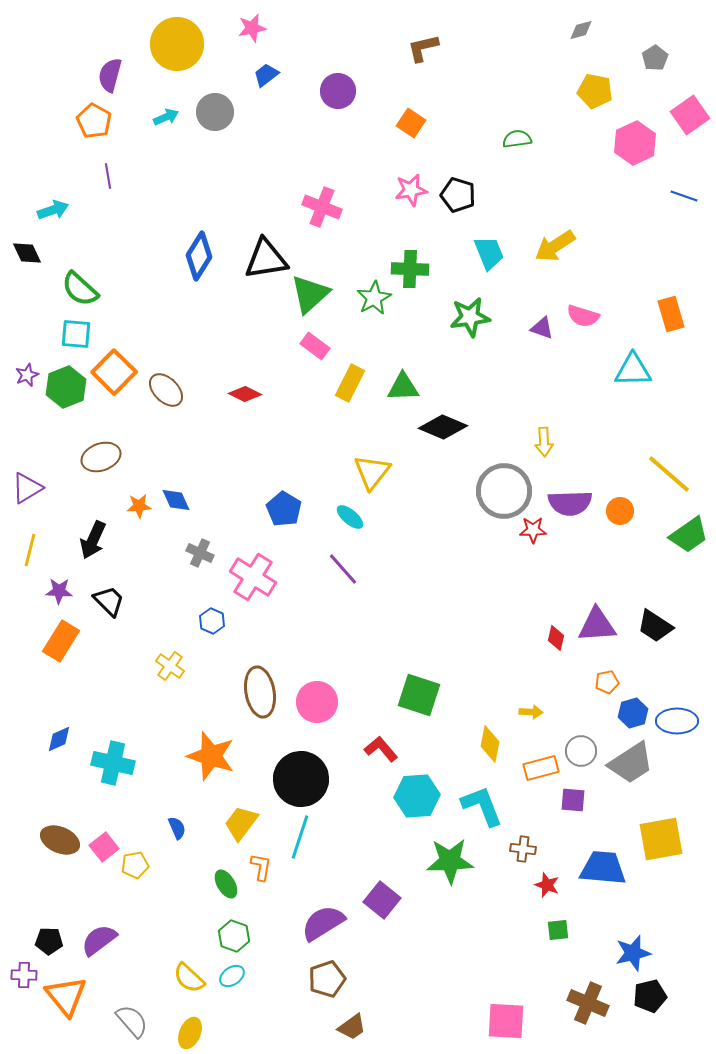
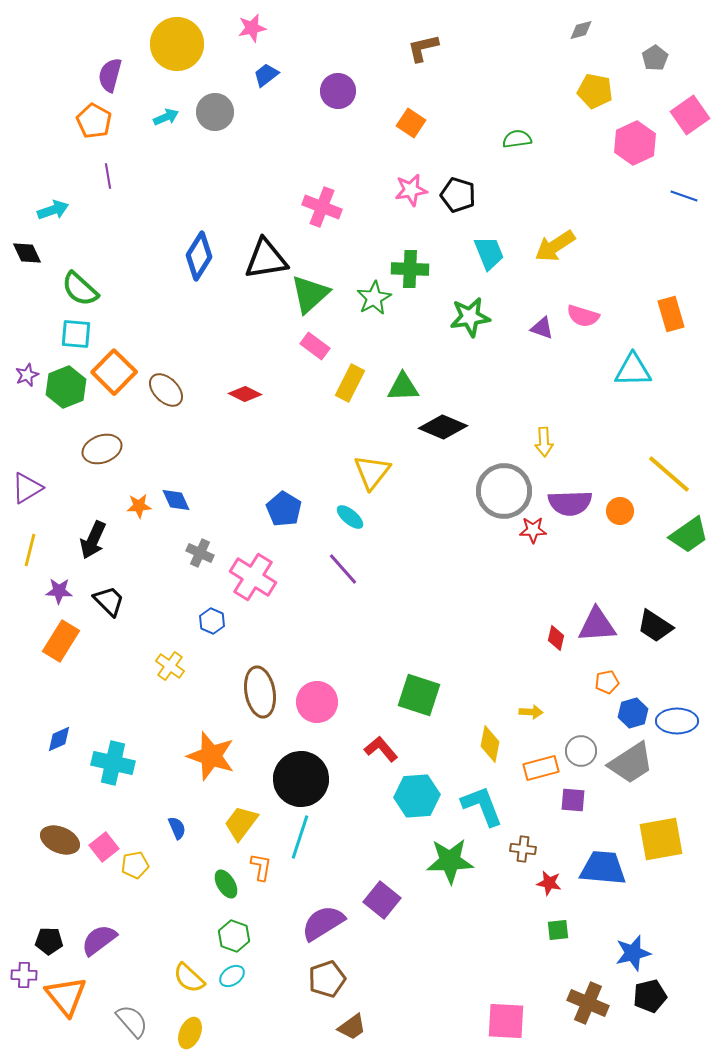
brown ellipse at (101, 457): moved 1 px right, 8 px up
red star at (547, 885): moved 2 px right, 2 px up; rotated 10 degrees counterclockwise
